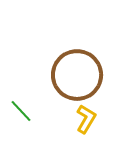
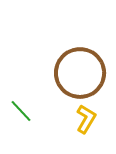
brown circle: moved 3 px right, 2 px up
